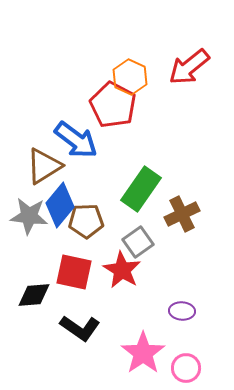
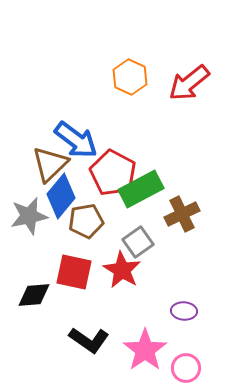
red arrow: moved 16 px down
red pentagon: moved 68 px down
brown triangle: moved 6 px right, 2 px up; rotated 12 degrees counterclockwise
green rectangle: rotated 27 degrees clockwise
blue diamond: moved 1 px right, 9 px up
gray star: rotated 18 degrees counterclockwise
brown pentagon: rotated 8 degrees counterclockwise
purple ellipse: moved 2 px right
black L-shape: moved 9 px right, 12 px down
pink star: moved 2 px right, 3 px up
